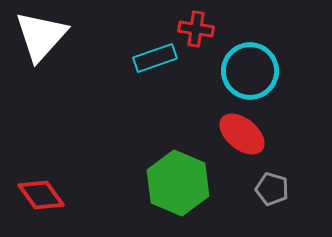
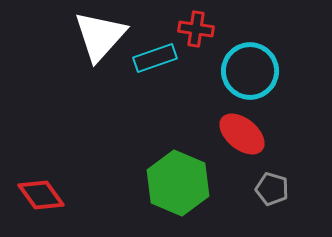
white triangle: moved 59 px right
